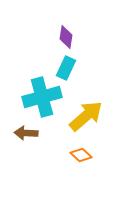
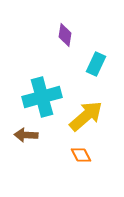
purple diamond: moved 1 px left, 2 px up
cyan rectangle: moved 30 px right, 4 px up
brown arrow: moved 2 px down
orange diamond: rotated 20 degrees clockwise
